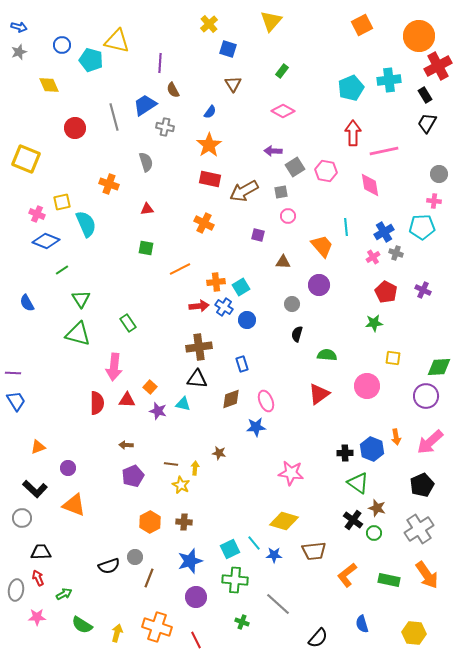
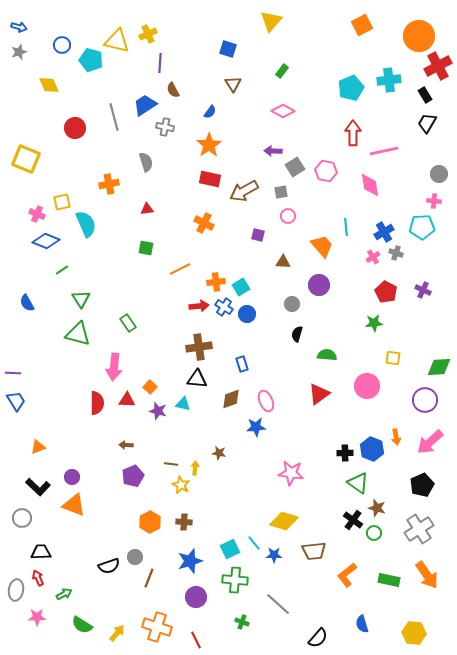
yellow cross at (209, 24): moved 61 px left, 10 px down; rotated 18 degrees clockwise
orange cross at (109, 184): rotated 30 degrees counterclockwise
blue circle at (247, 320): moved 6 px up
purple circle at (426, 396): moved 1 px left, 4 px down
purple circle at (68, 468): moved 4 px right, 9 px down
black L-shape at (35, 489): moved 3 px right, 2 px up
yellow arrow at (117, 633): rotated 24 degrees clockwise
